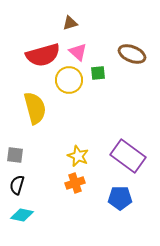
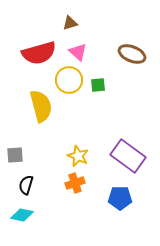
red semicircle: moved 4 px left, 2 px up
green square: moved 12 px down
yellow semicircle: moved 6 px right, 2 px up
gray square: rotated 12 degrees counterclockwise
black semicircle: moved 9 px right
